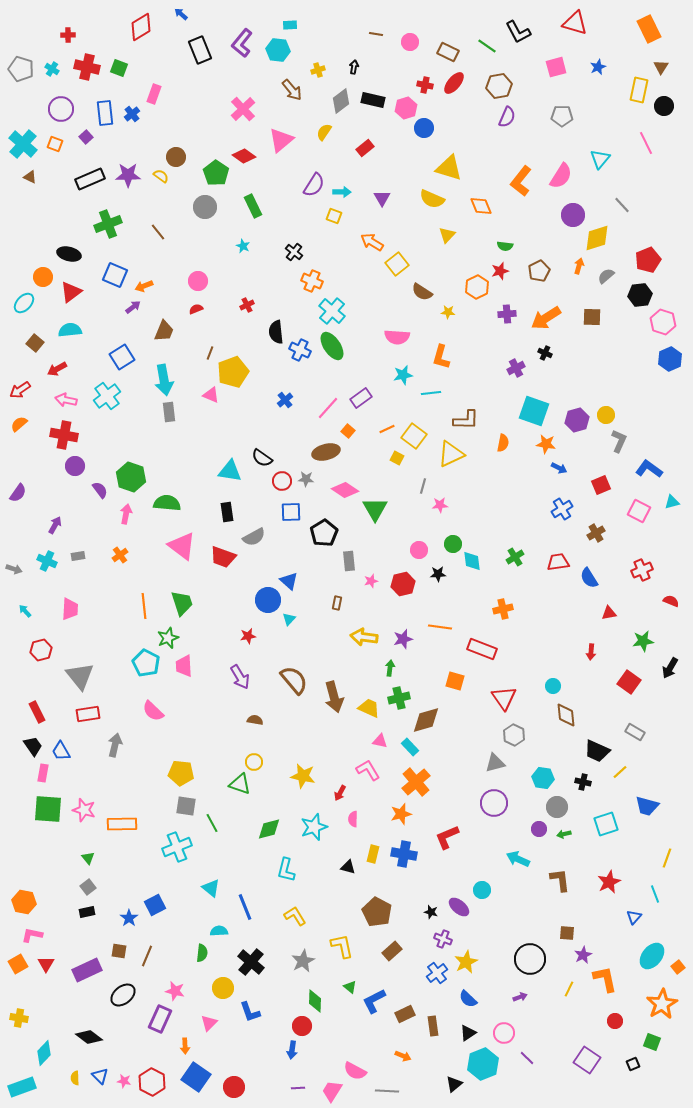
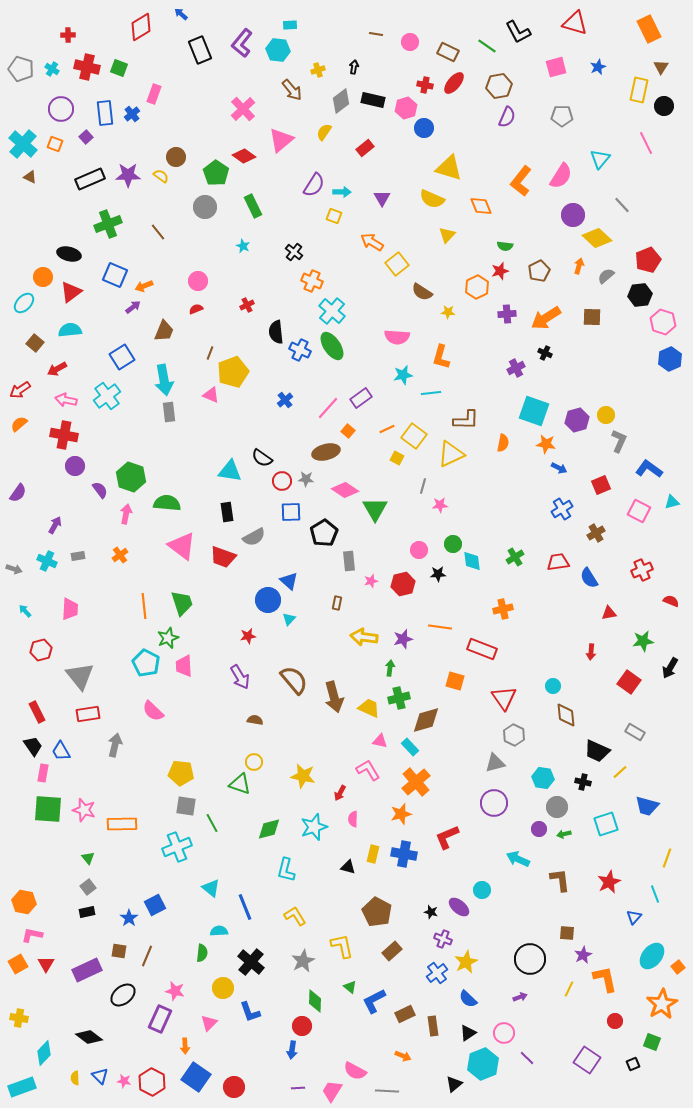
yellow diamond at (597, 238): rotated 60 degrees clockwise
